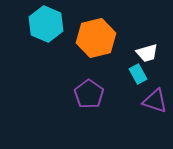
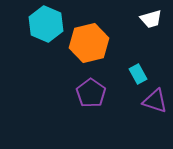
orange hexagon: moved 7 px left, 5 px down
white trapezoid: moved 4 px right, 34 px up
purple pentagon: moved 2 px right, 1 px up
